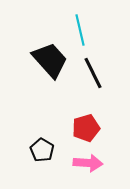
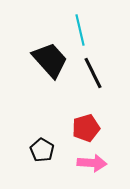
pink arrow: moved 4 px right
